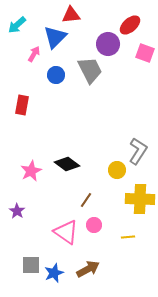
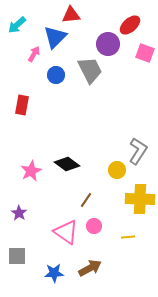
purple star: moved 2 px right, 2 px down
pink circle: moved 1 px down
gray square: moved 14 px left, 9 px up
brown arrow: moved 2 px right, 1 px up
blue star: rotated 18 degrees clockwise
